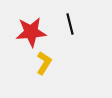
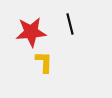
yellow L-shape: moved 1 px up; rotated 30 degrees counterclockwise
